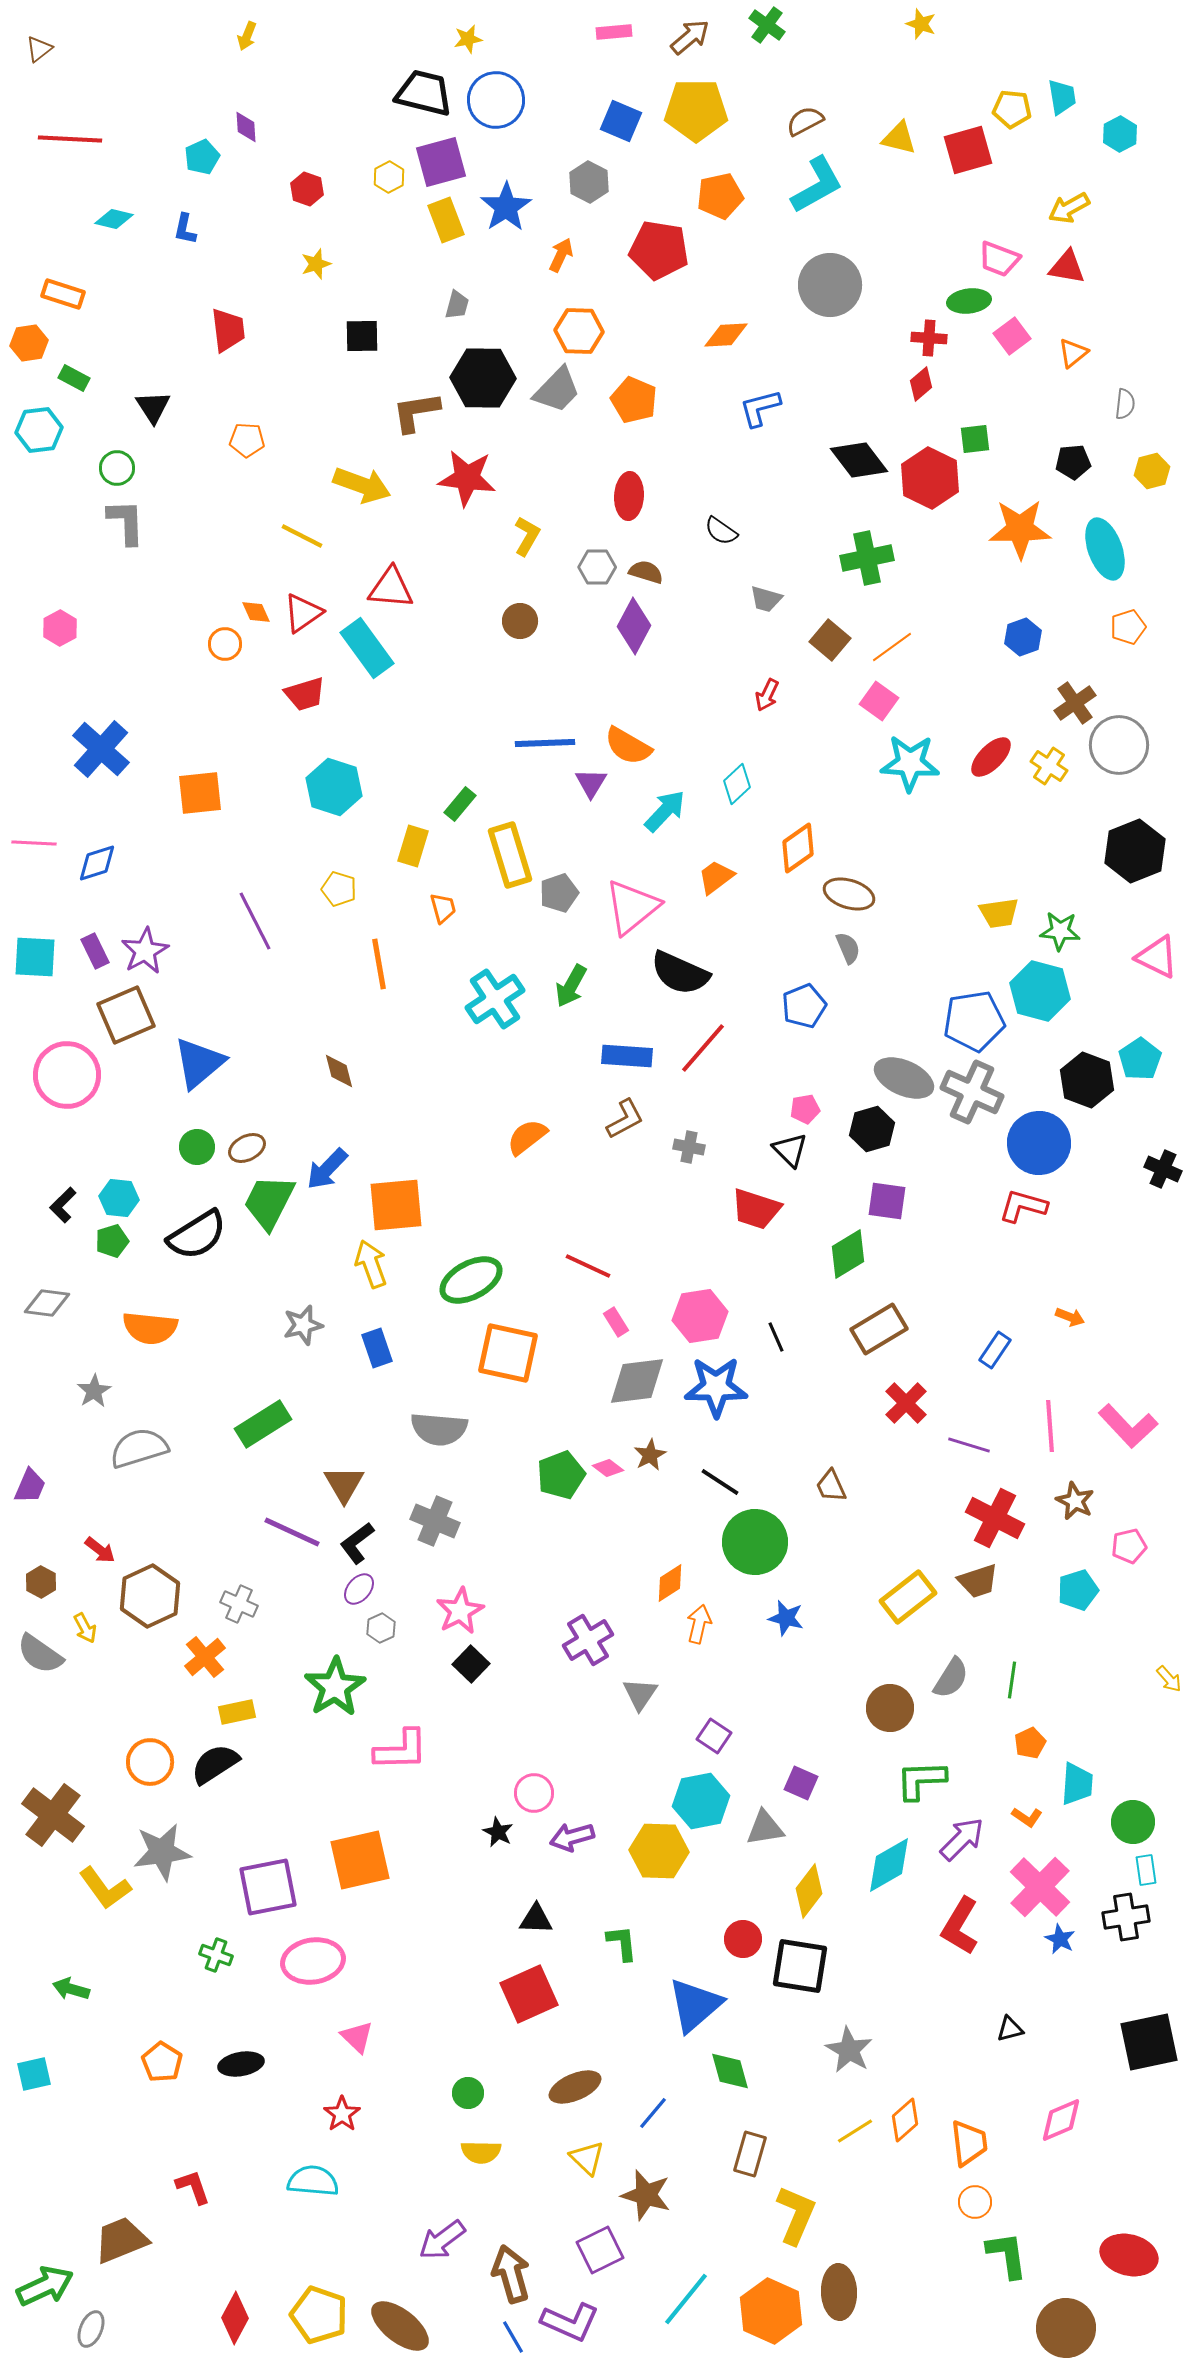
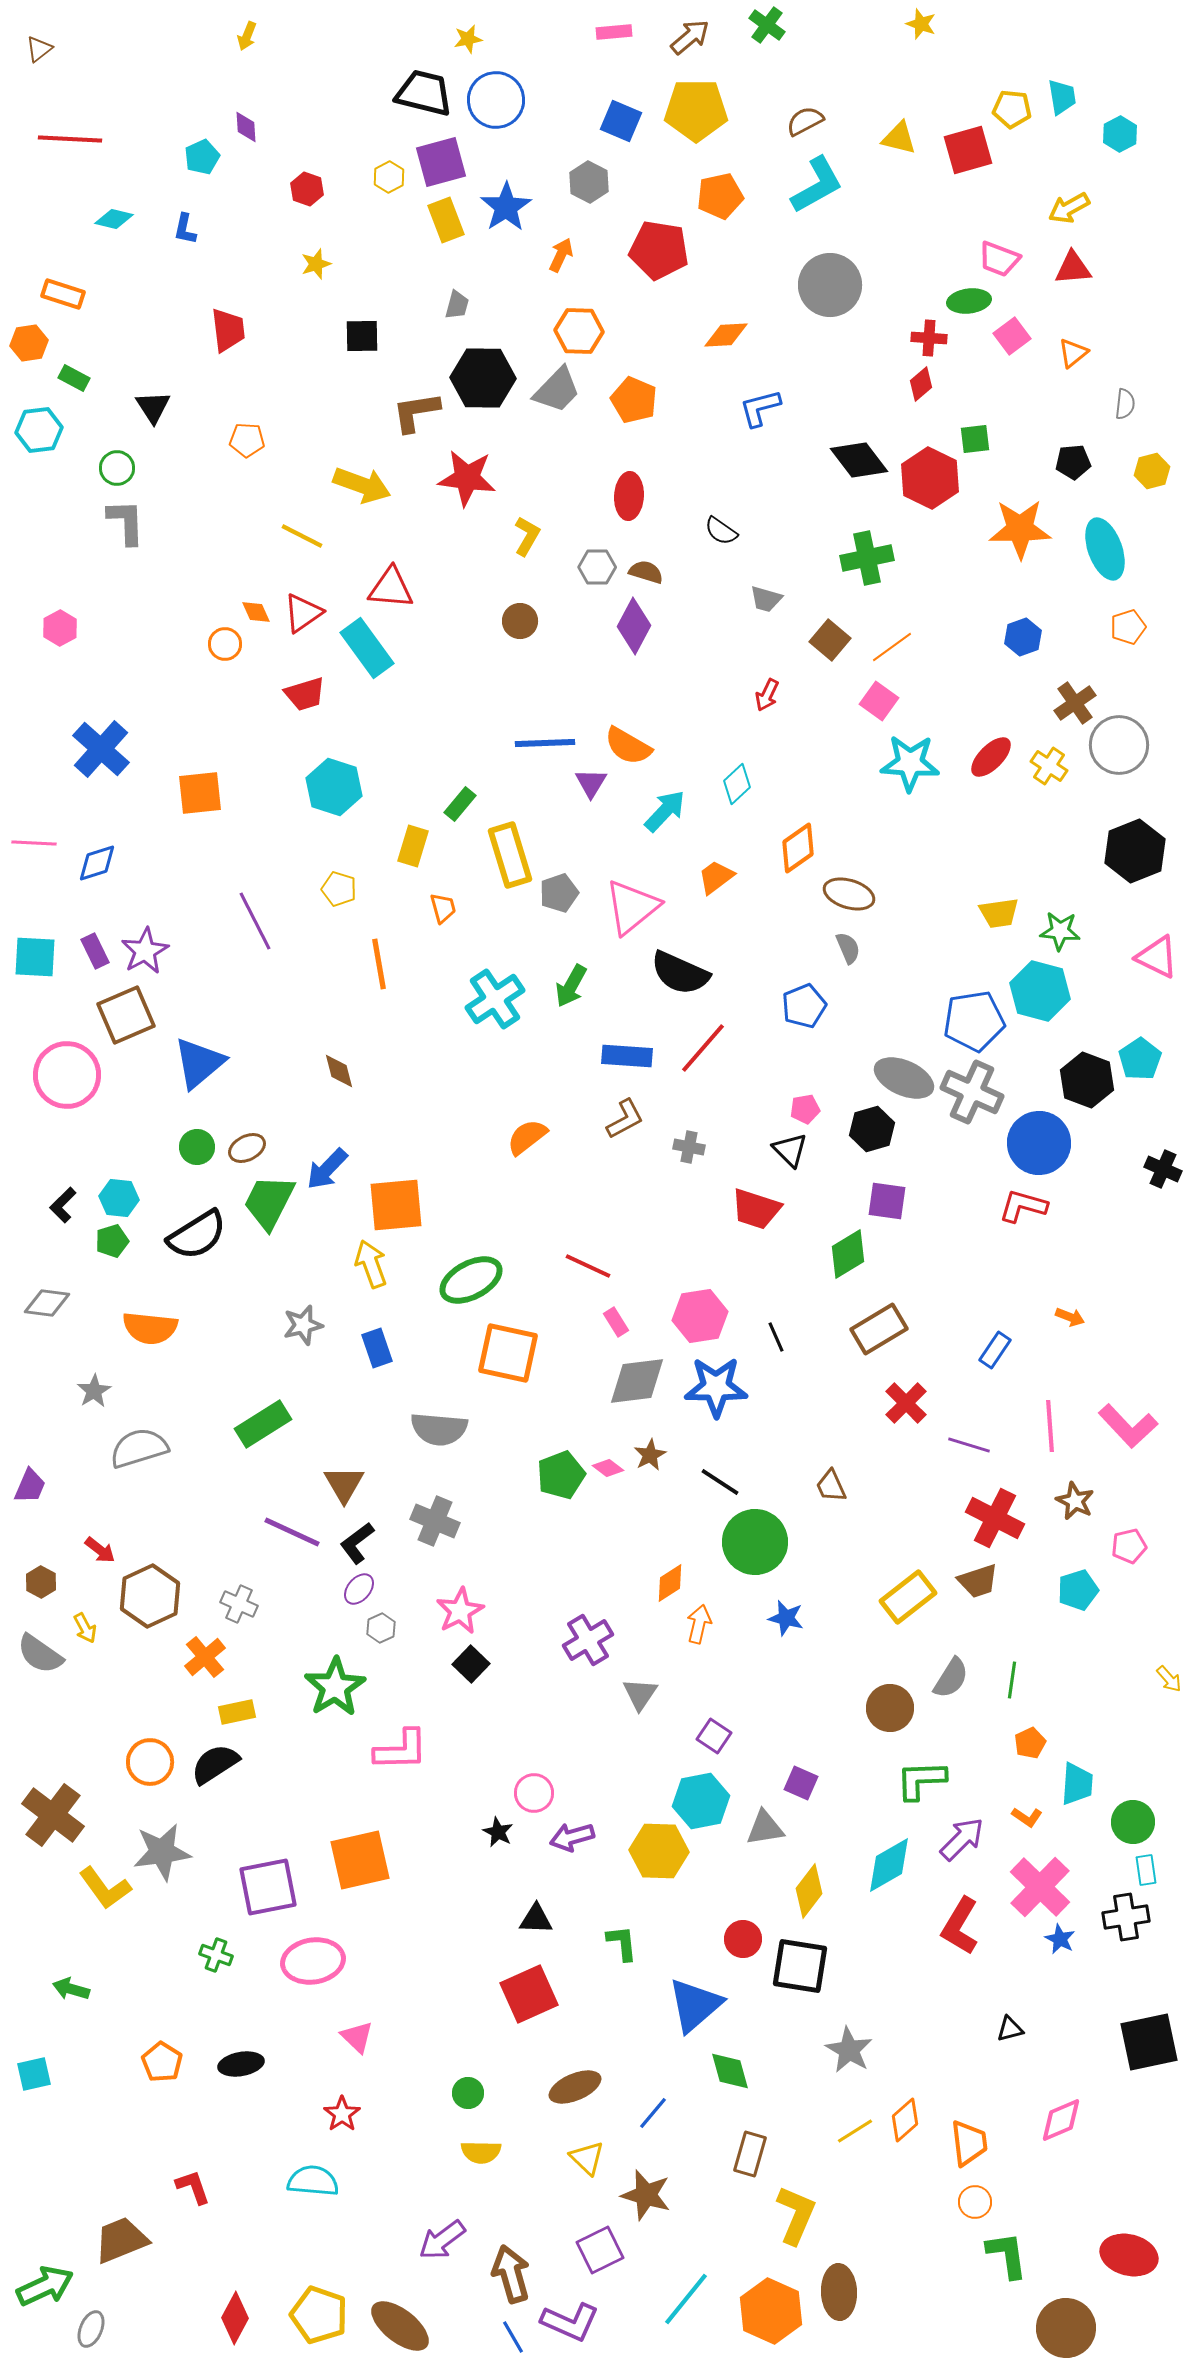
red triangle at (1067, 267): moved 6 px right, 1 px down; rotated 15 degrees counterclockwise
